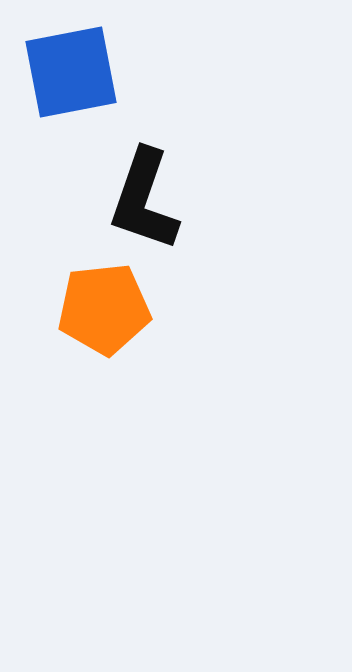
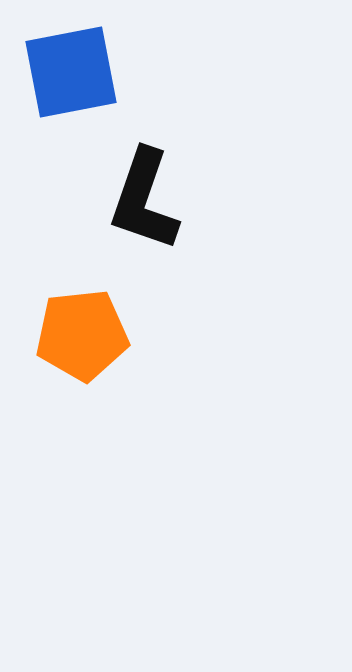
orange pentagon: moved 22 px left, 26 px down
